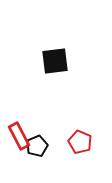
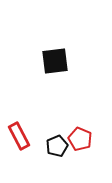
red pentagon: moved 3 px up
black pentagon: moved 20 px right
